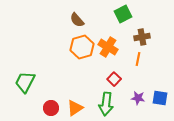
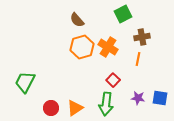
red square: moved 1 px left, 1 px down
